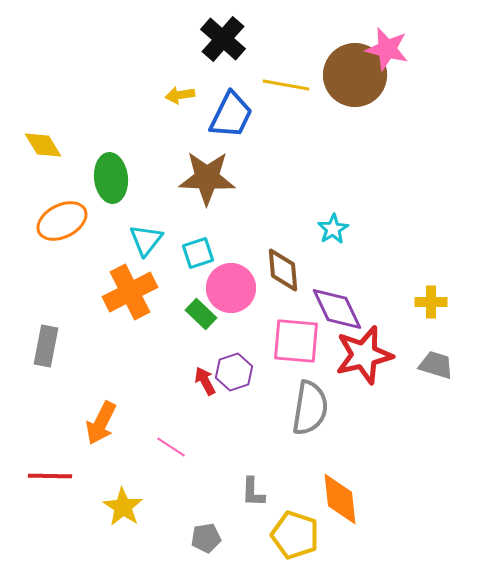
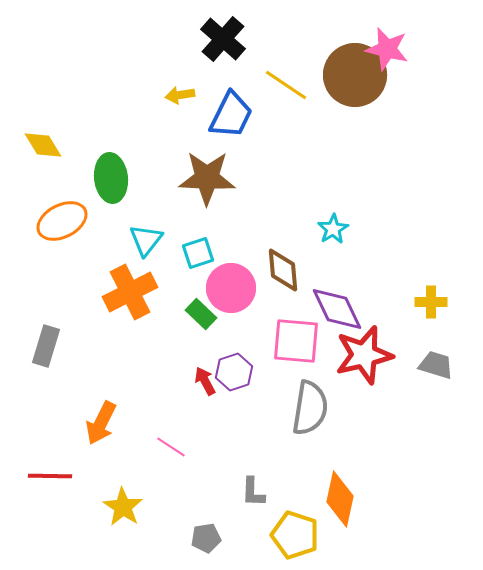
yellow line: rotated 24 degrees clockwise
gray rectangle: rotated 6 degrees clockwise
orange diamond: rotated 18 degrees clockwise
